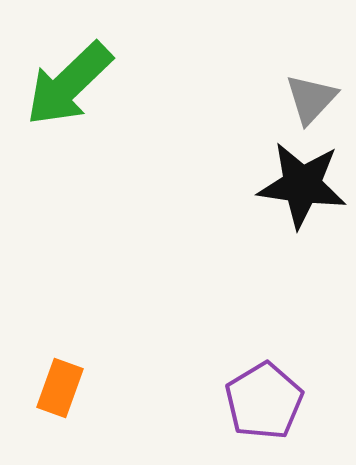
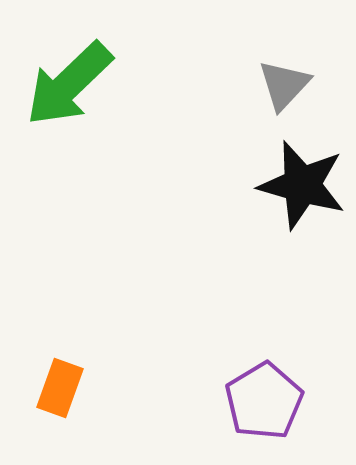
gray triangle: moved 27 px left, 14 px up
black star: rotated 8 degrees clockwise
